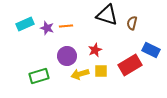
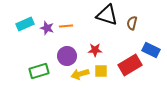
red star: rotated 24 degrees clockwise
green rectangle: moved 5 px up
